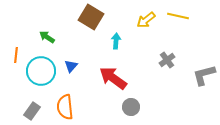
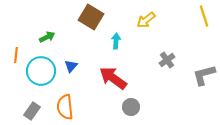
yellow line: moved 26 px right; rotated 60 degrees clockwise
green arrow: rotated 119 degrees clockwise
